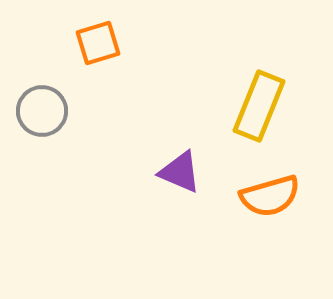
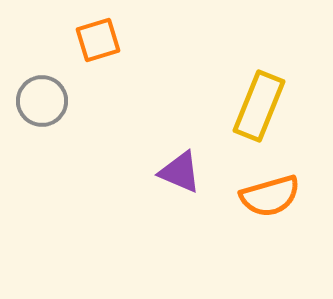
orange square: moved 3 px up
gray circle: moved 10 px up
